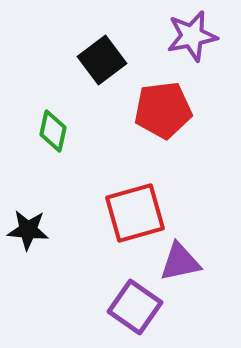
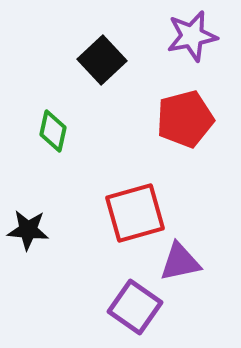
black square: rotated 6 degrees counterclockwise
red pentagon: moved 22 px right, 9 px down; rotated 8 degrees counterclockwise
